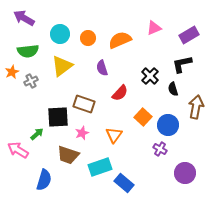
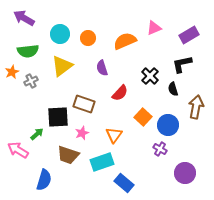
orange semicircle: moved 5 px right, 1 px down
cyan rectangle: moved 2 px right, 5 px up
